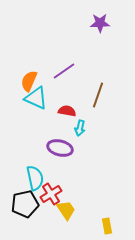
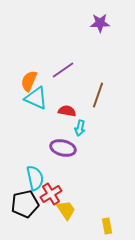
purple line: moved 1 px left, 1 px up
purple ellipse: moved 3 px right
